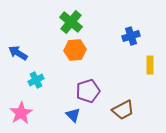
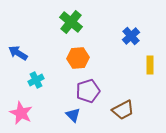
blue cross: rotated 24 degrees counterclockwise
orange hexagon: moved 3 px right, 8 px down
pink star: rotated 15 degrees counterclockwise
